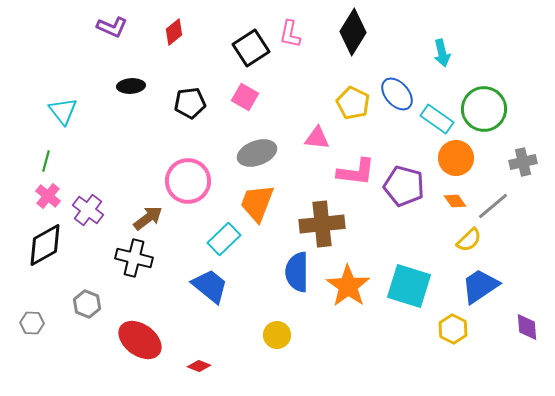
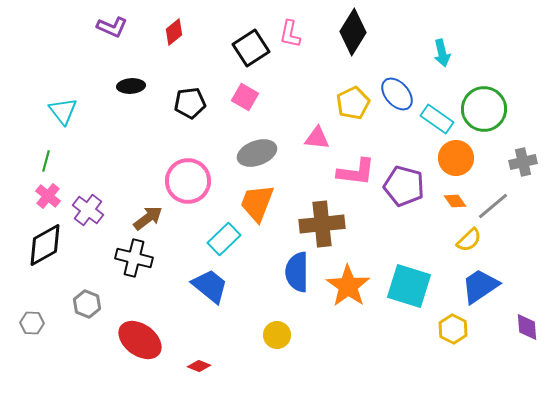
yellow pentagon at (353, 103): rotated 20 degrees clockwise
